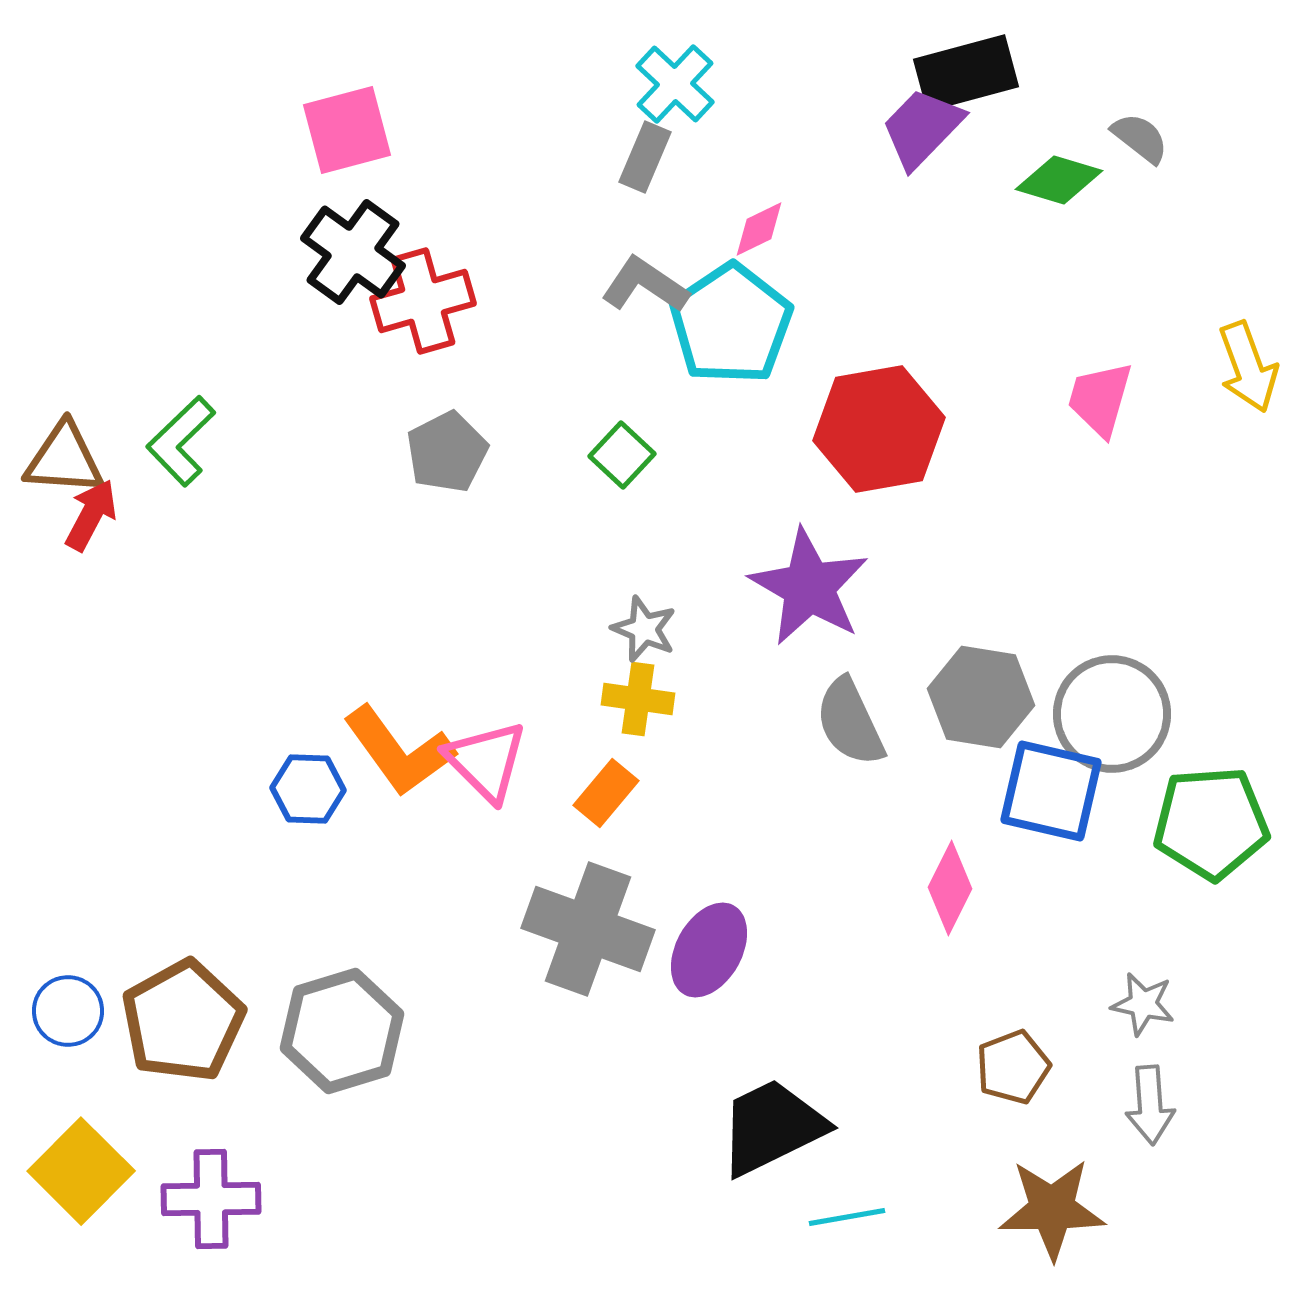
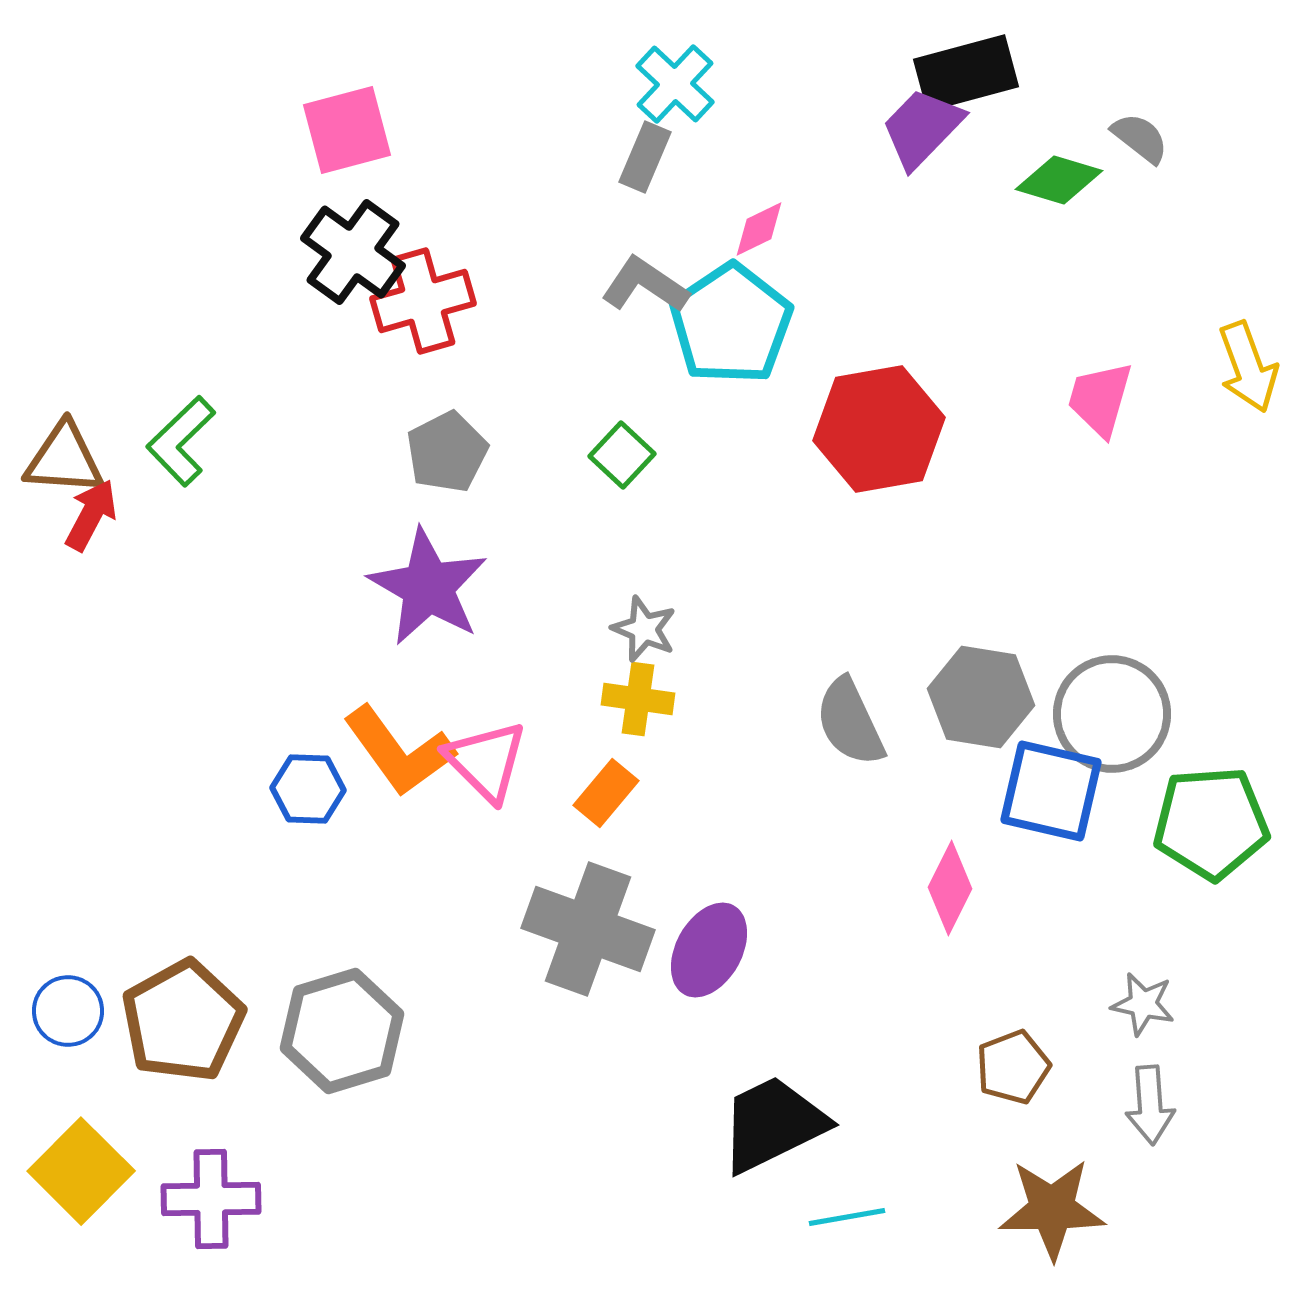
purple star at (809, 587): moved 381 px left
black trapezoid at (772, 1127): moved 1 px right, 3 px up
